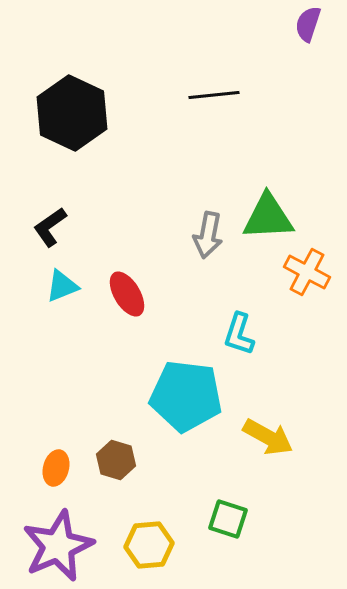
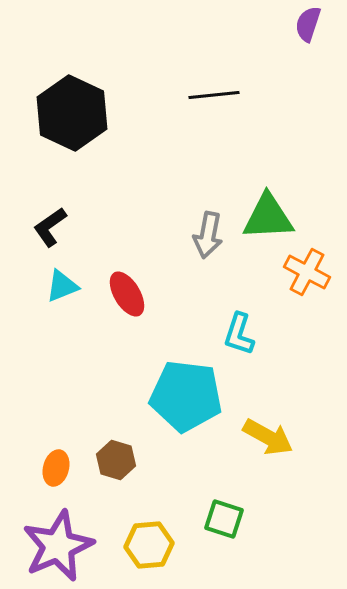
green square: moved 4 px left
